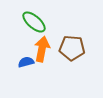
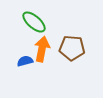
blue semicircle: moved 1 px left, 1 px up
